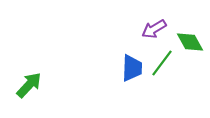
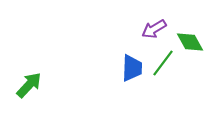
green line: moved 1 px right
